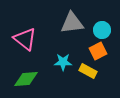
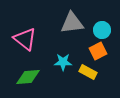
yellow rectangle: moved 1 px down
green diamond: moved 2 px right, 2 px up
